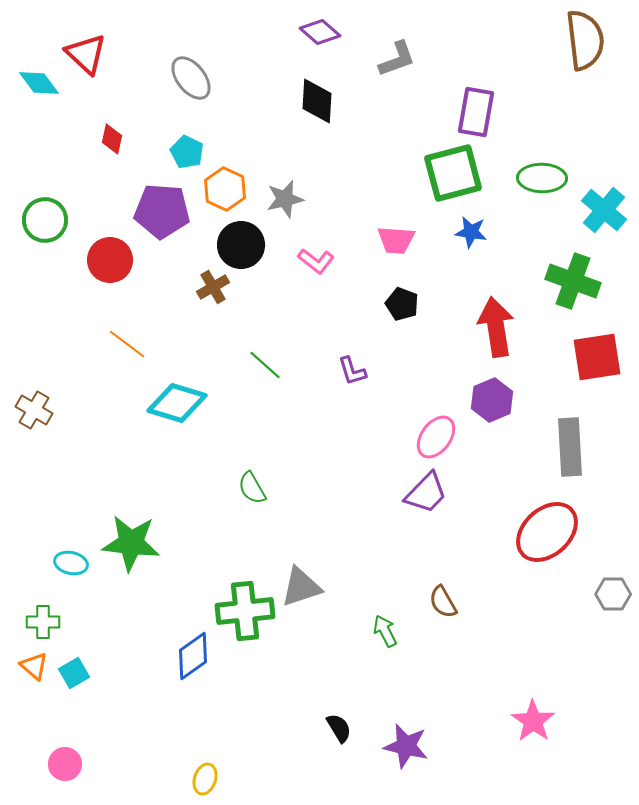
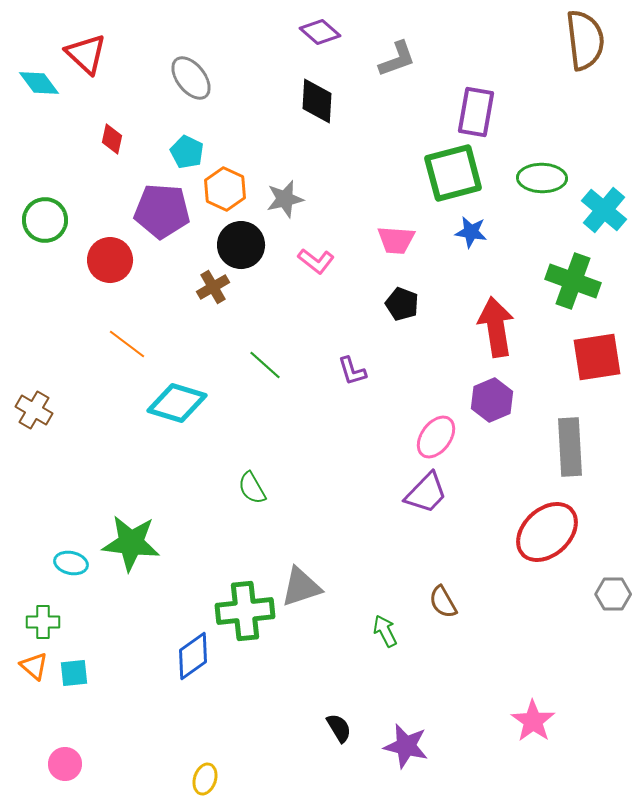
cyan square at (74, 673): rotated 24 degrees clockwise
